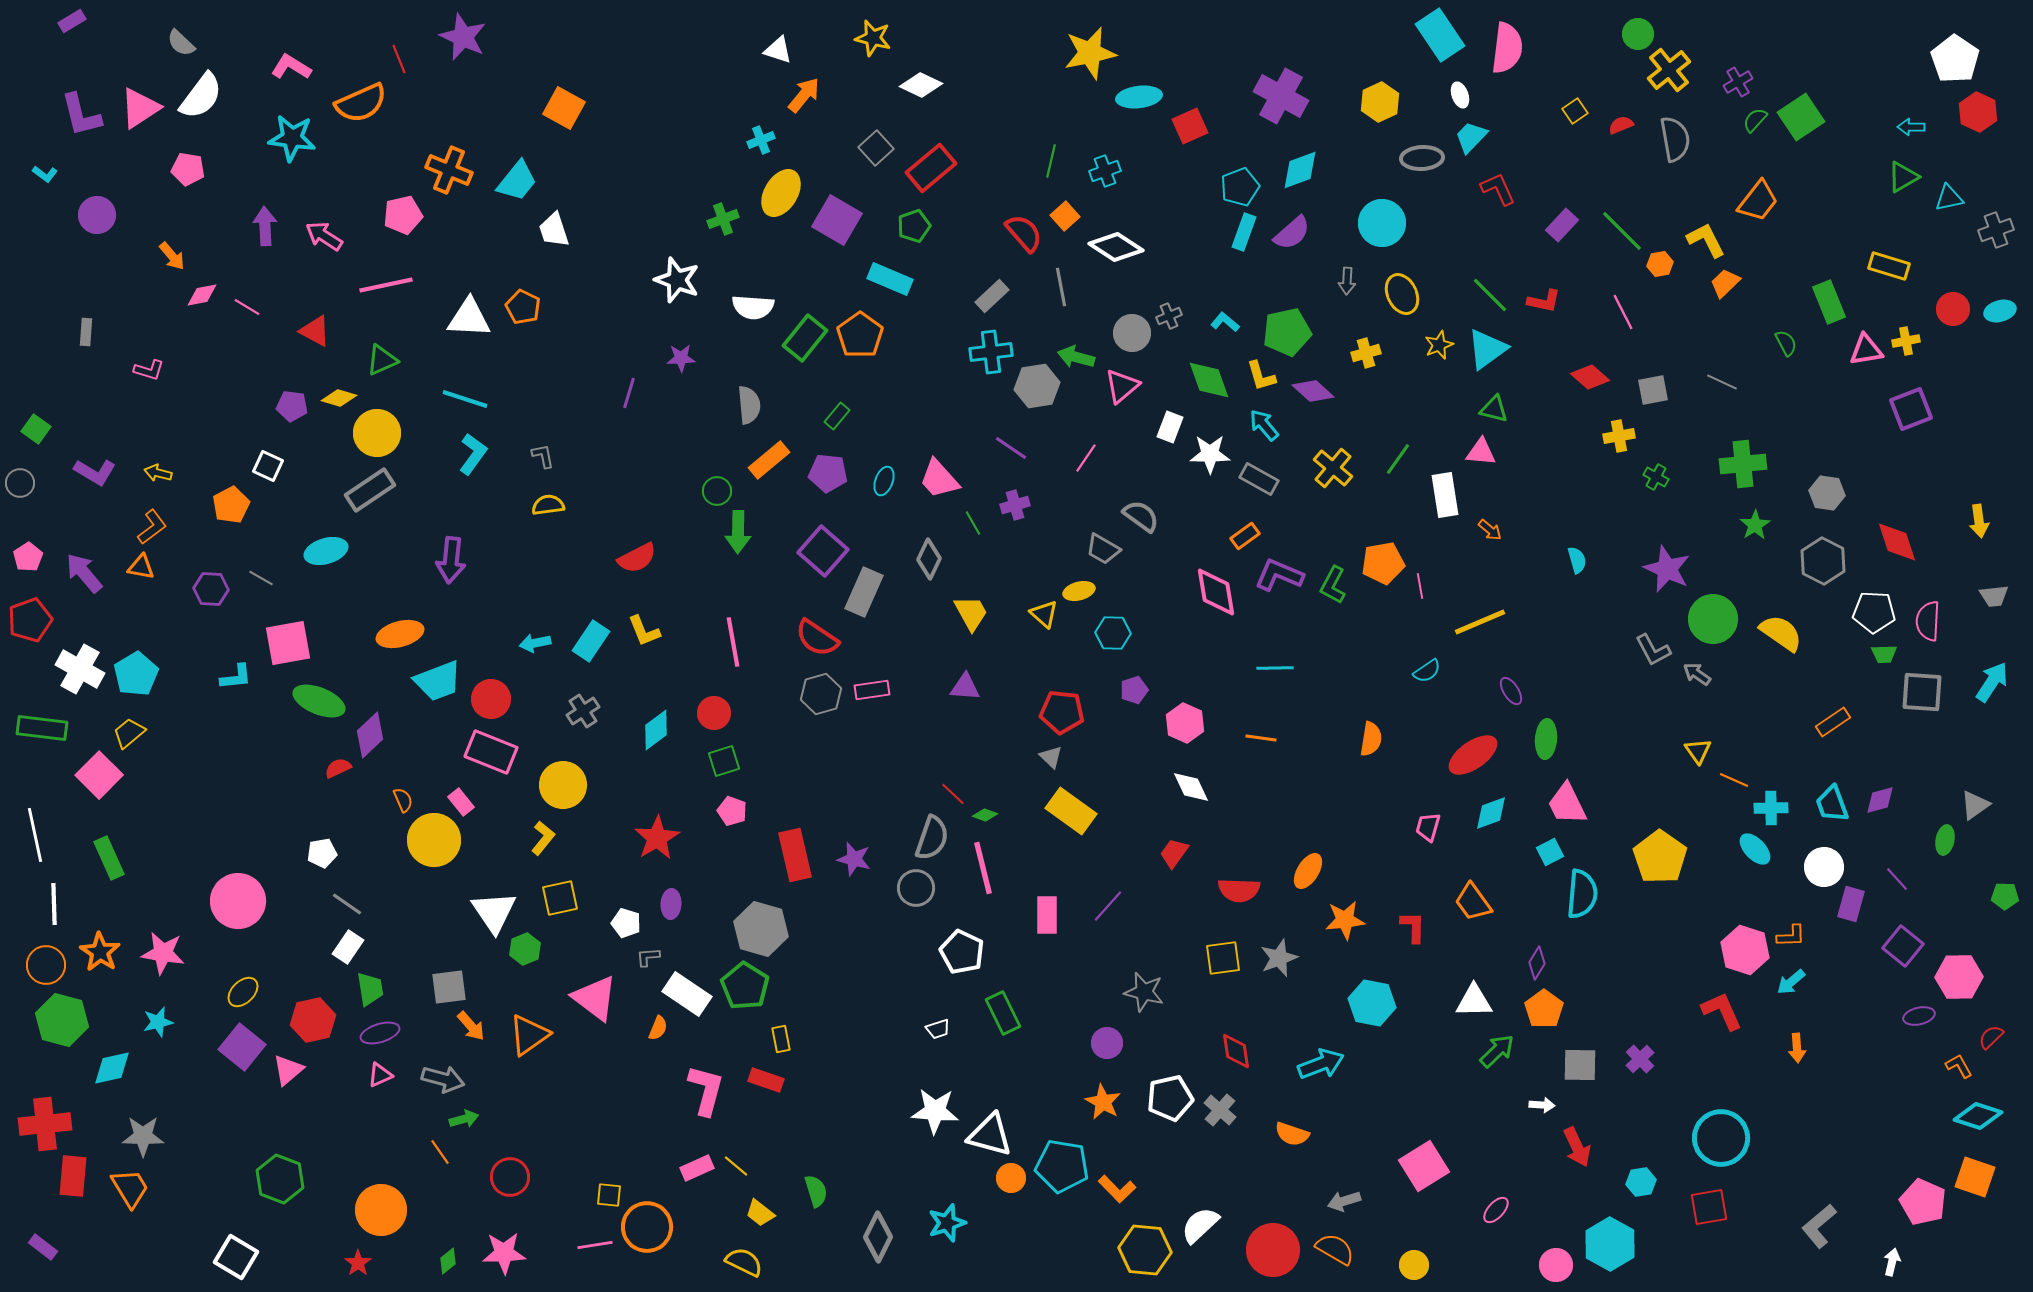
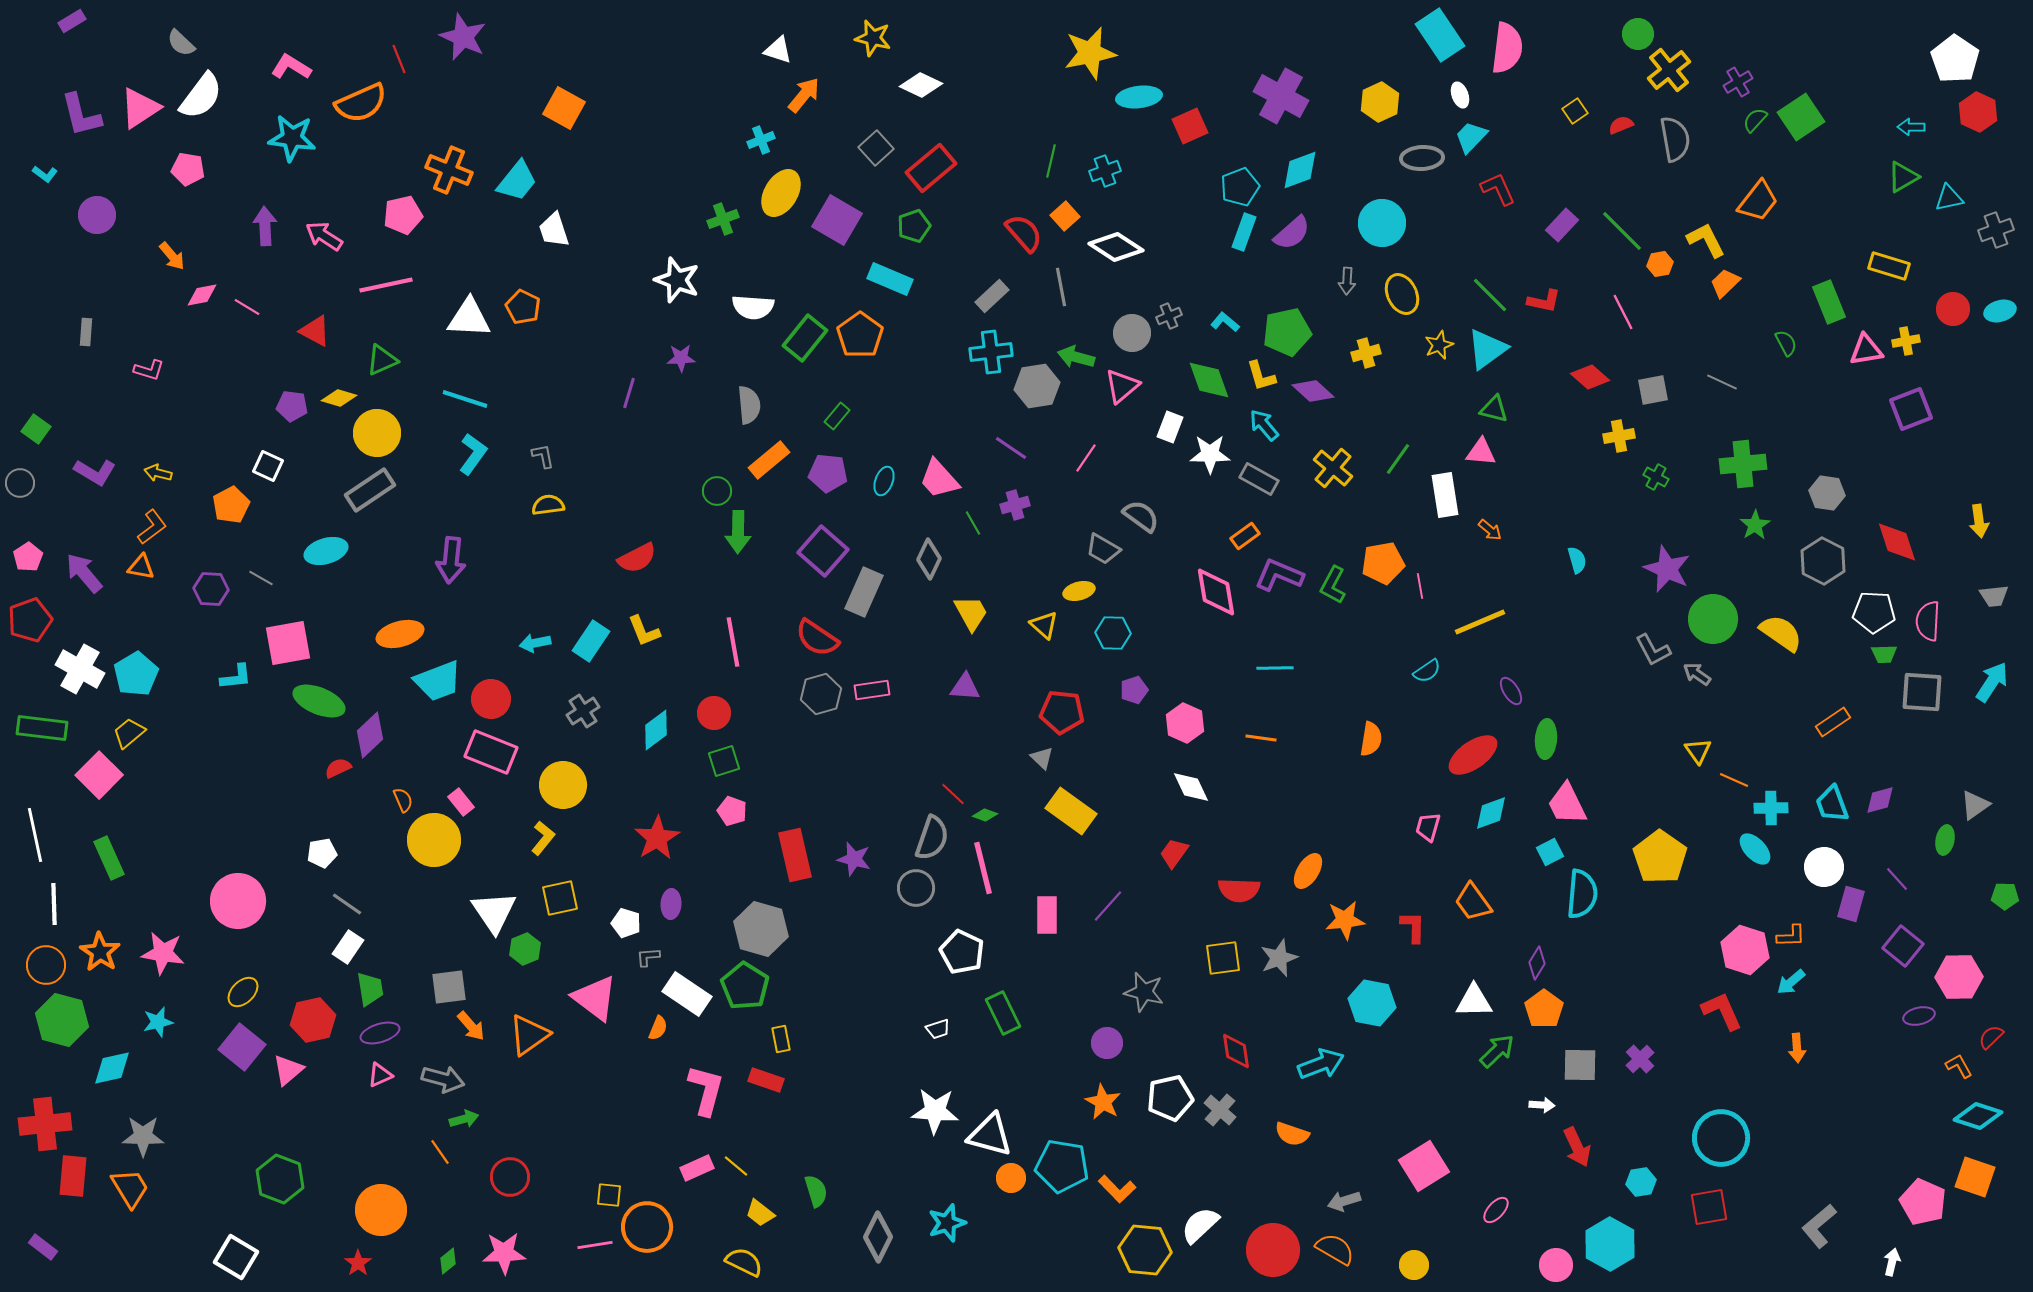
yellow triangle at (1044, 614): moved 11 px down
gray triangle at (1051, 757): moved 9 px left, 1 px down
